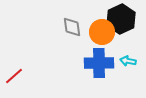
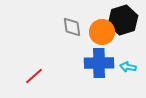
black hexagon: moved 2 px right, 1 px down; rotated 8 degrees clockwise
cyan arrow: moved 6 px down
red line: moved 20 px right
